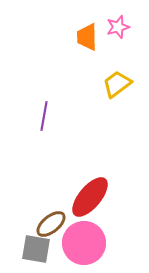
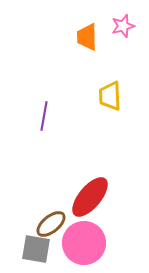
pink star: moved 5 px right, 1 px up
yellow trapezoid: moved 7 px left, 12 px down; rotated 56 degrees counterclockwise
